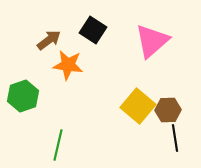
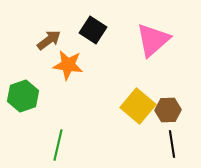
pink triangle: moved 1 px right, 1 px up
black line: moved 3 px left, 6 px down
